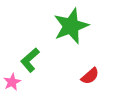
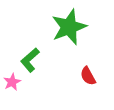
green star: moved 2 px left, 1 px down
red semicircle: moved 2 px left; rotated 102 degrees clockwise
